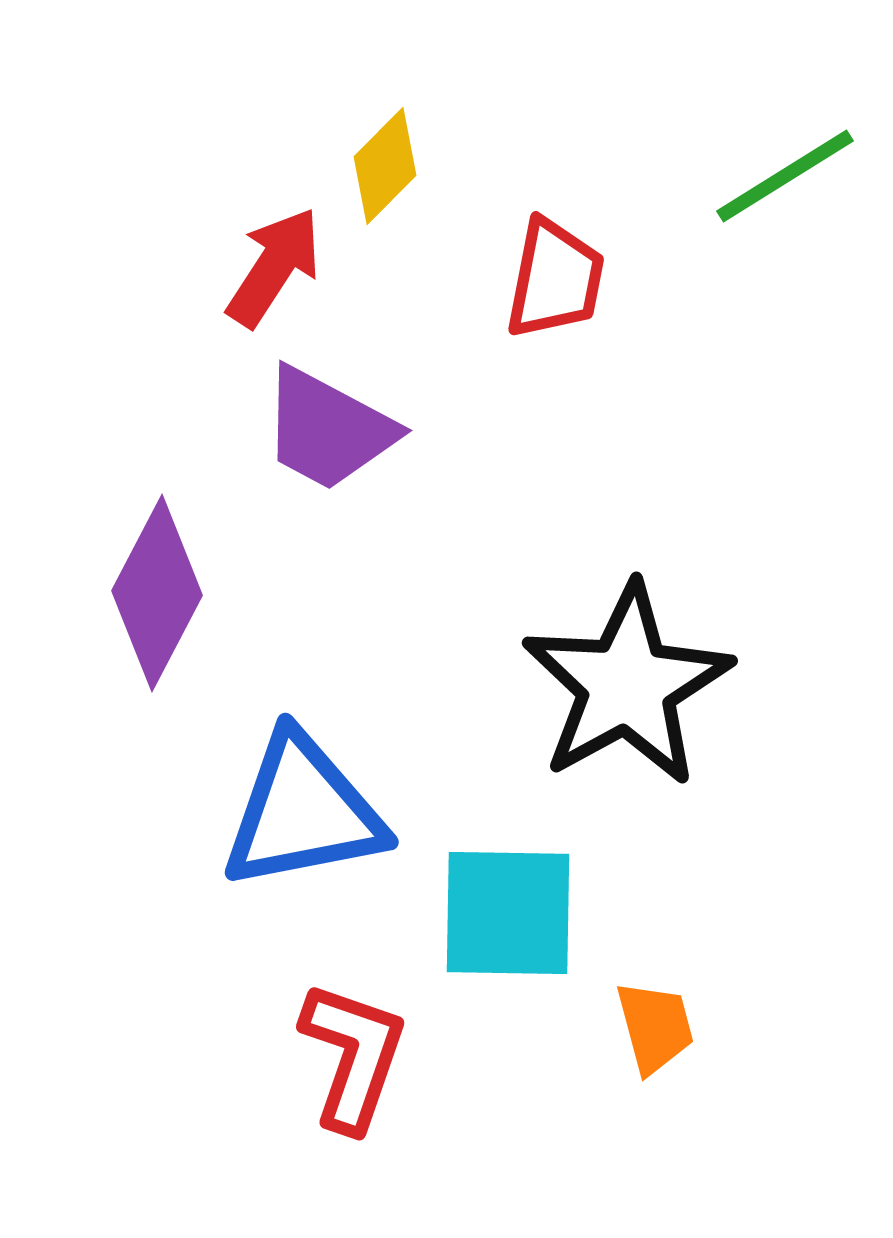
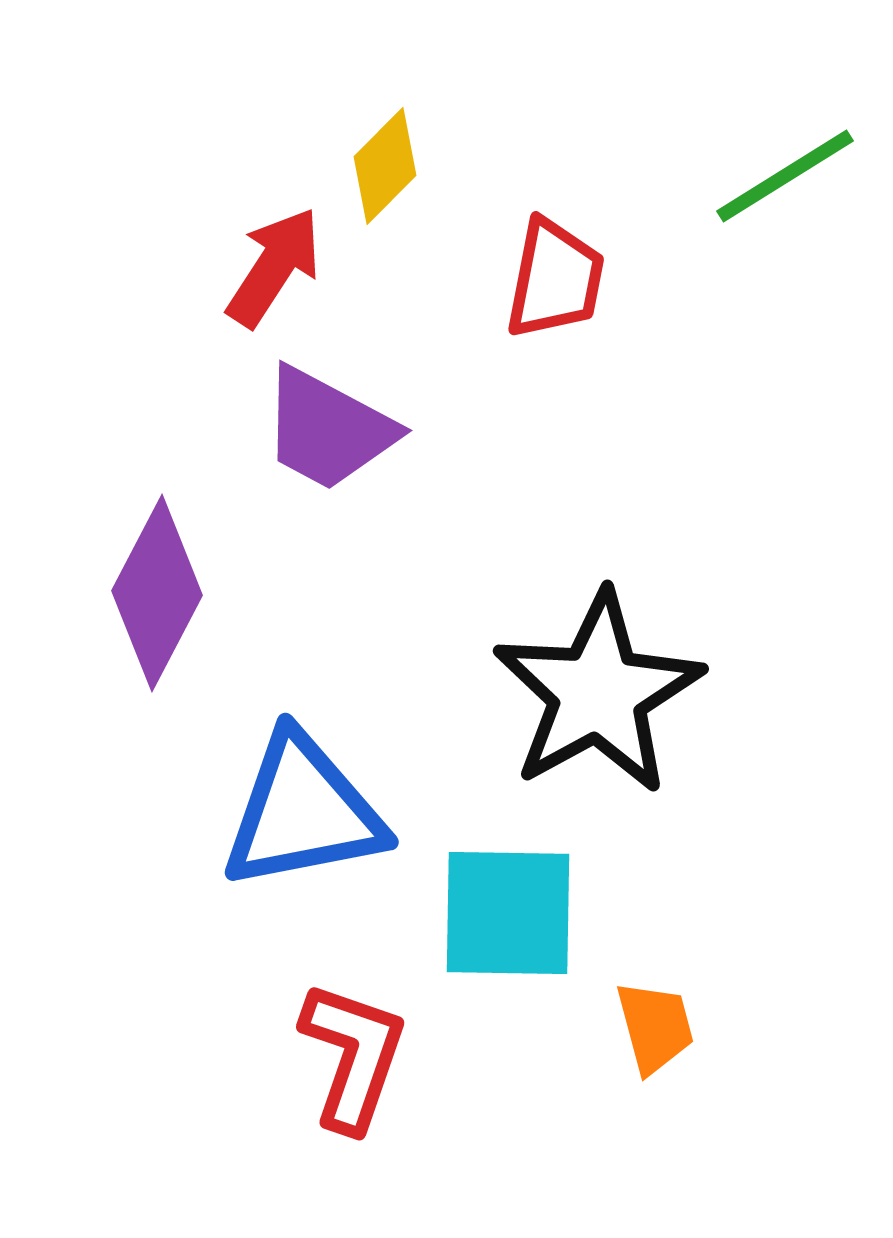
black star: moved 29 px left, 8 px down
